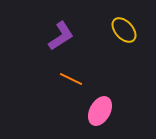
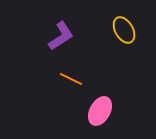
yellow ellipse: rotated 12 degrees clockwise
